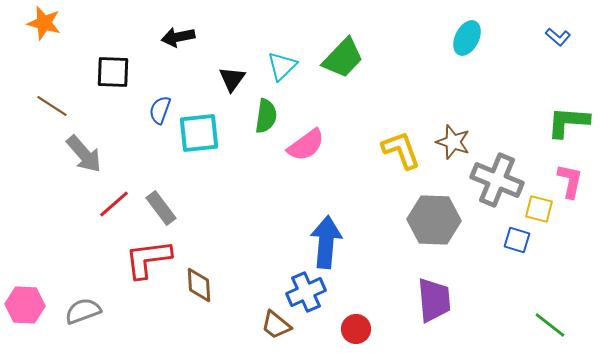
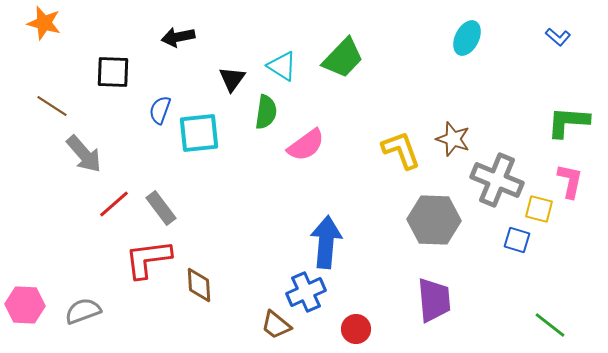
cyan triangle: rotated 44 degrees counterclockwise
green semicircle: moved 4 px up
brown star: moved 3 px up
